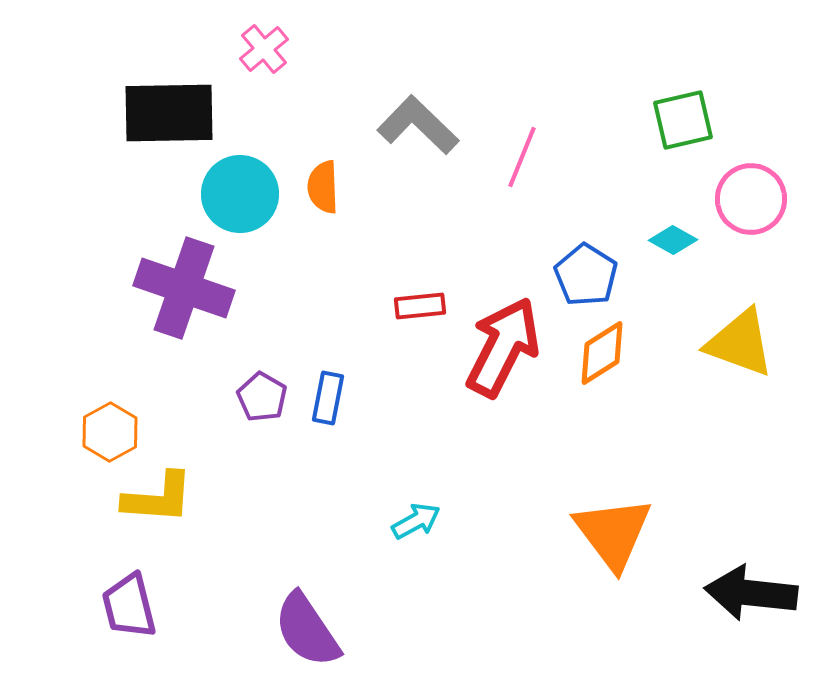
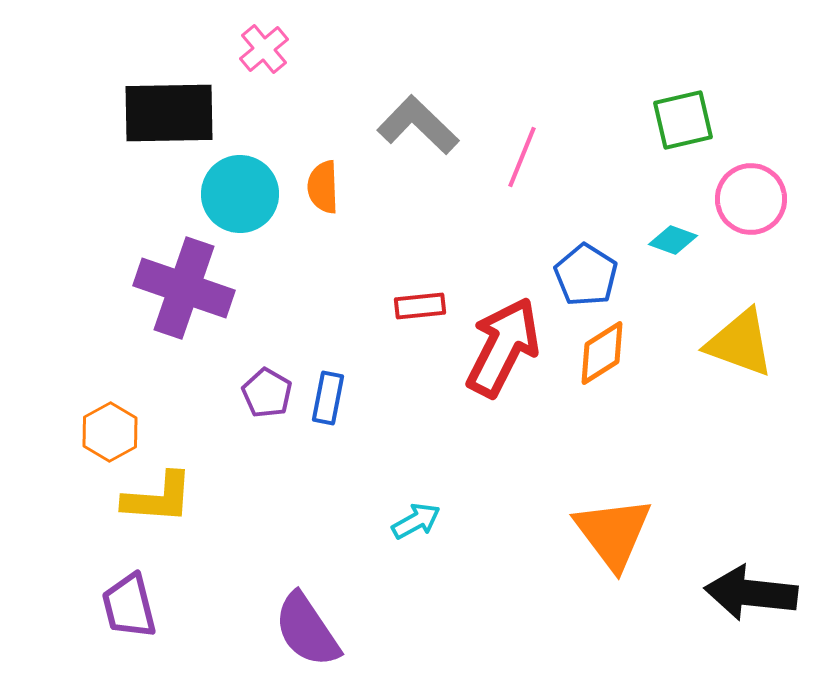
cyan diamond: rotated 9 degrees counterclockwise
purple pentagon: moved 5 px right, 4 px up
